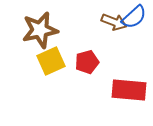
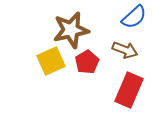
brown arrow: moved 11 px right, 28 px down
brown star: moved 31 px right
red pentagon: rotated 15 degrees counterclockwise
red rectangle: rotated 72 degrees counterclockwise
